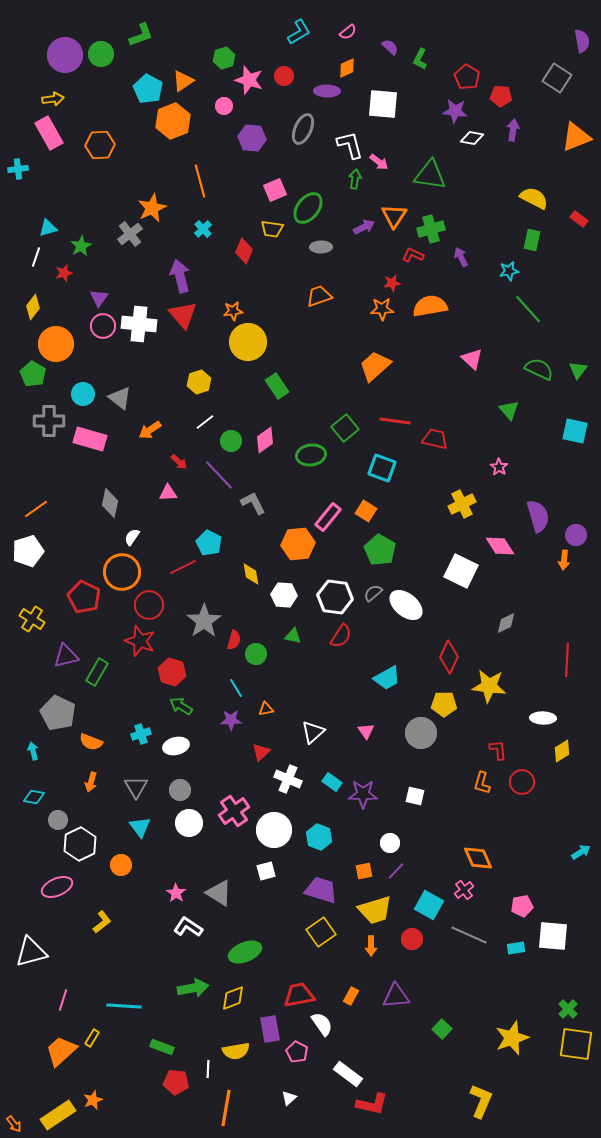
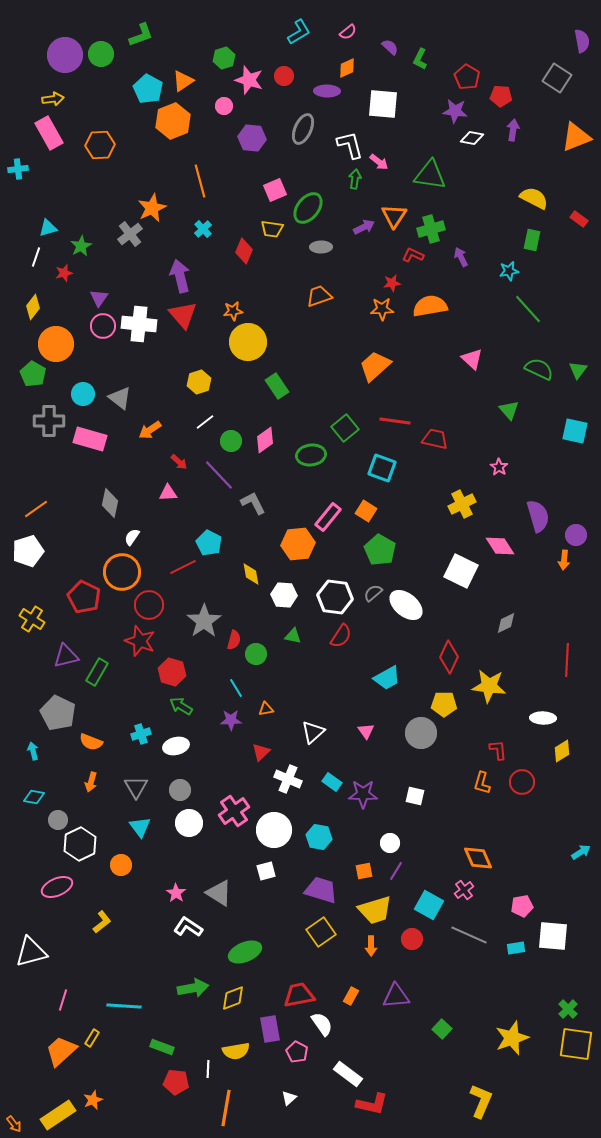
cyan hexagon at (319, 837): rotated 10 degrees counterclockwise
purple line at (396, 871): rotated 12 degrees counterclockwise
